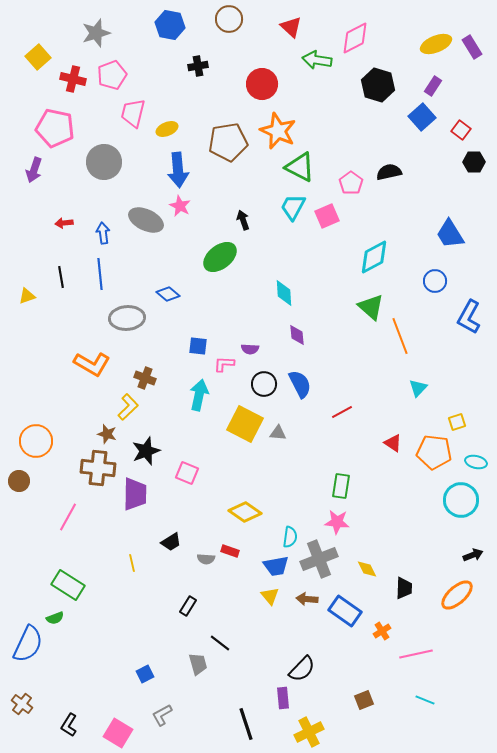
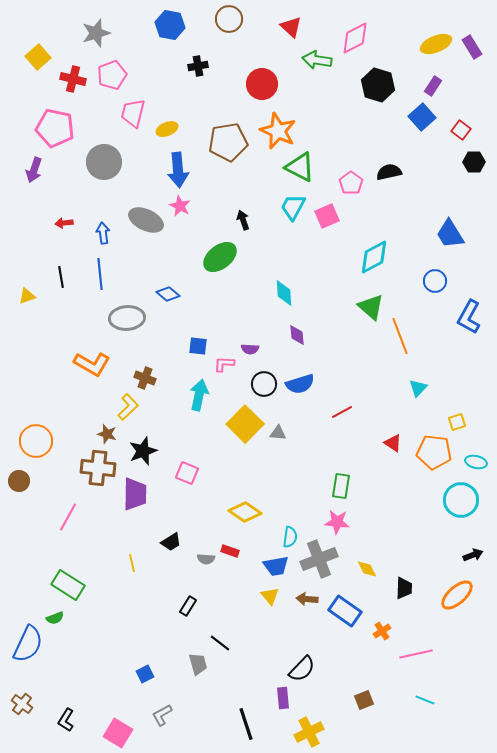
blue semicircle at (300, 384): rotated 100 degrees clockwise
yellow square at (245, 424): rotated 18 degrees clockwise
black star at (146, 451): moved 3 px left
black L-shape at (69, 725): moved 3 px left, 5 px up
